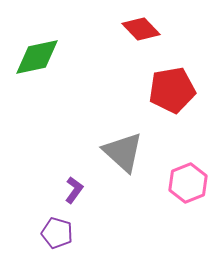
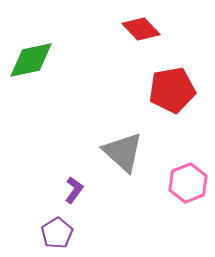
green diamond: moved 6 px left, 3 px down
purple pentagon: rotated 24 degrees clockwise
